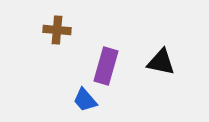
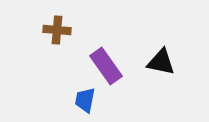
purple rectangle: rotated 51 degrees counterclockwise
blue trapezoid: rotated 52 degrees clockwise
